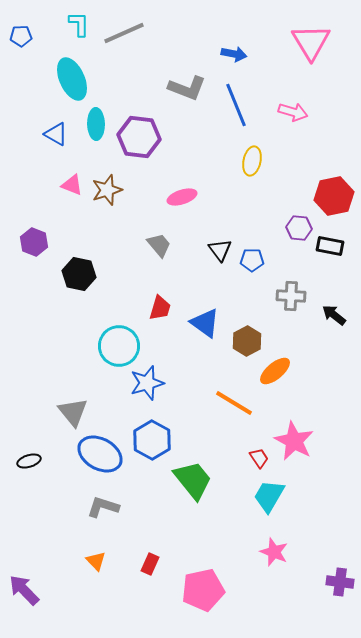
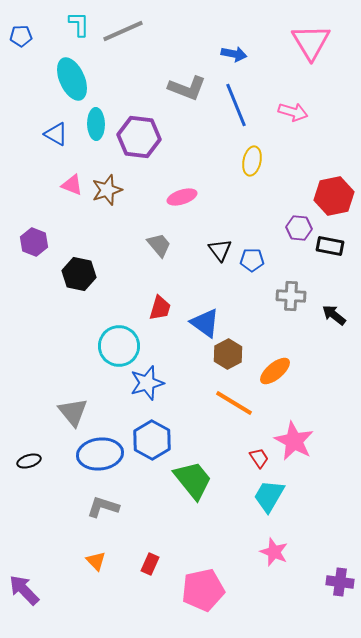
gray line at (124, 33): moved 1 px left, 2 px up
brown hexagon at (247, 341): moved 19 px left, 13 px down
blue ellipse at (100, 454): rotated 36 degrees counterclockwise
